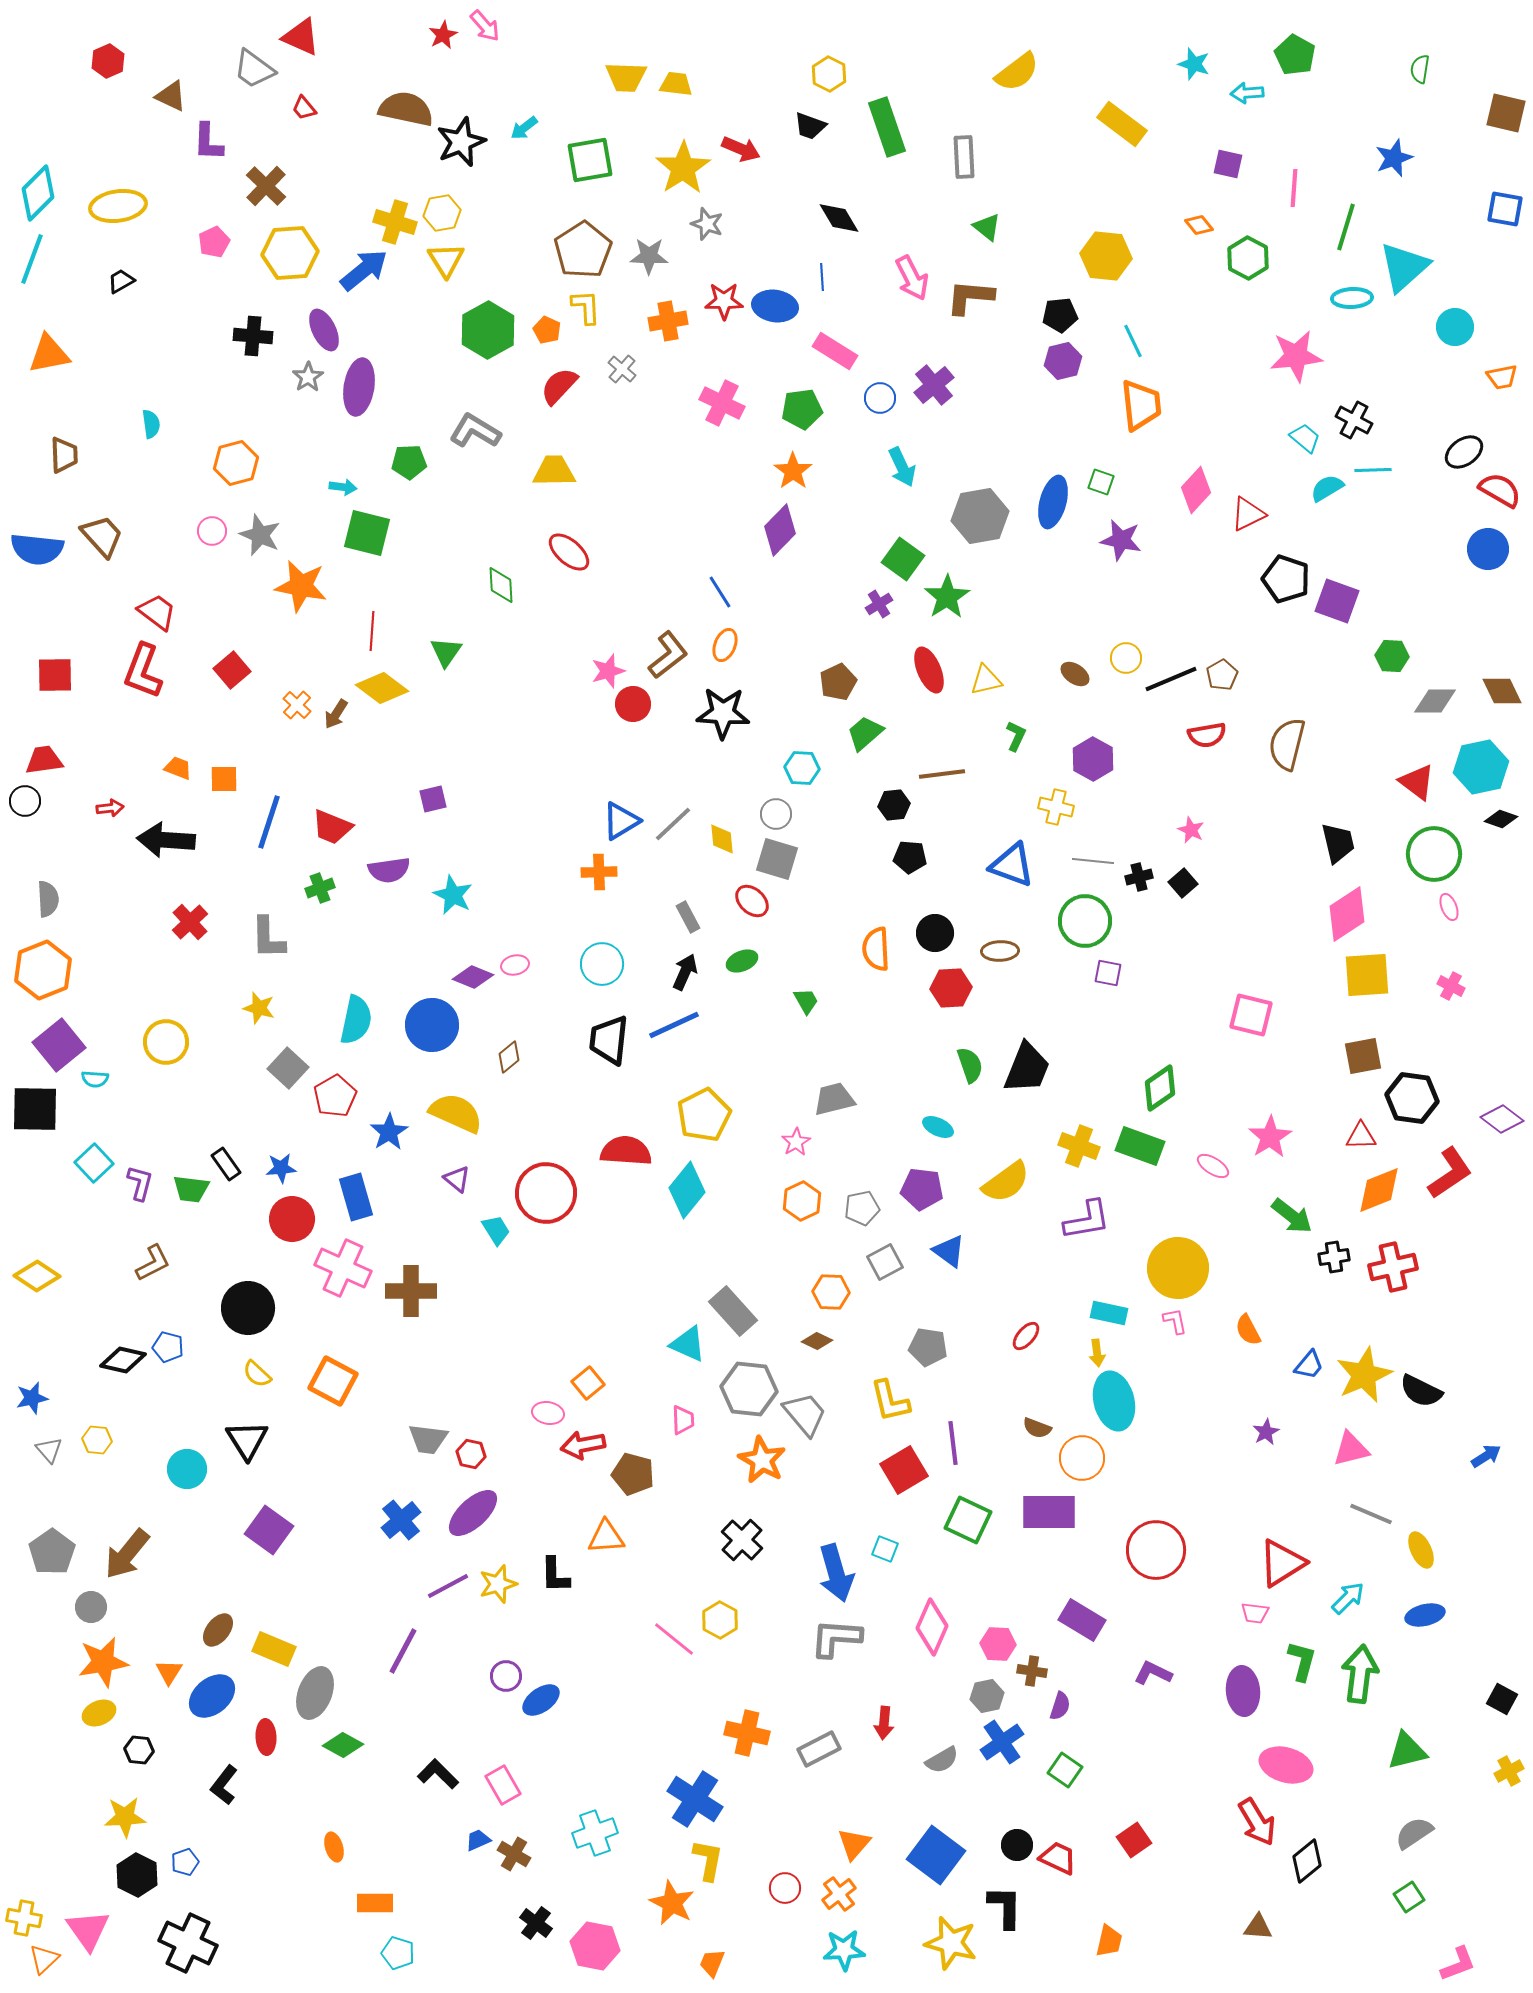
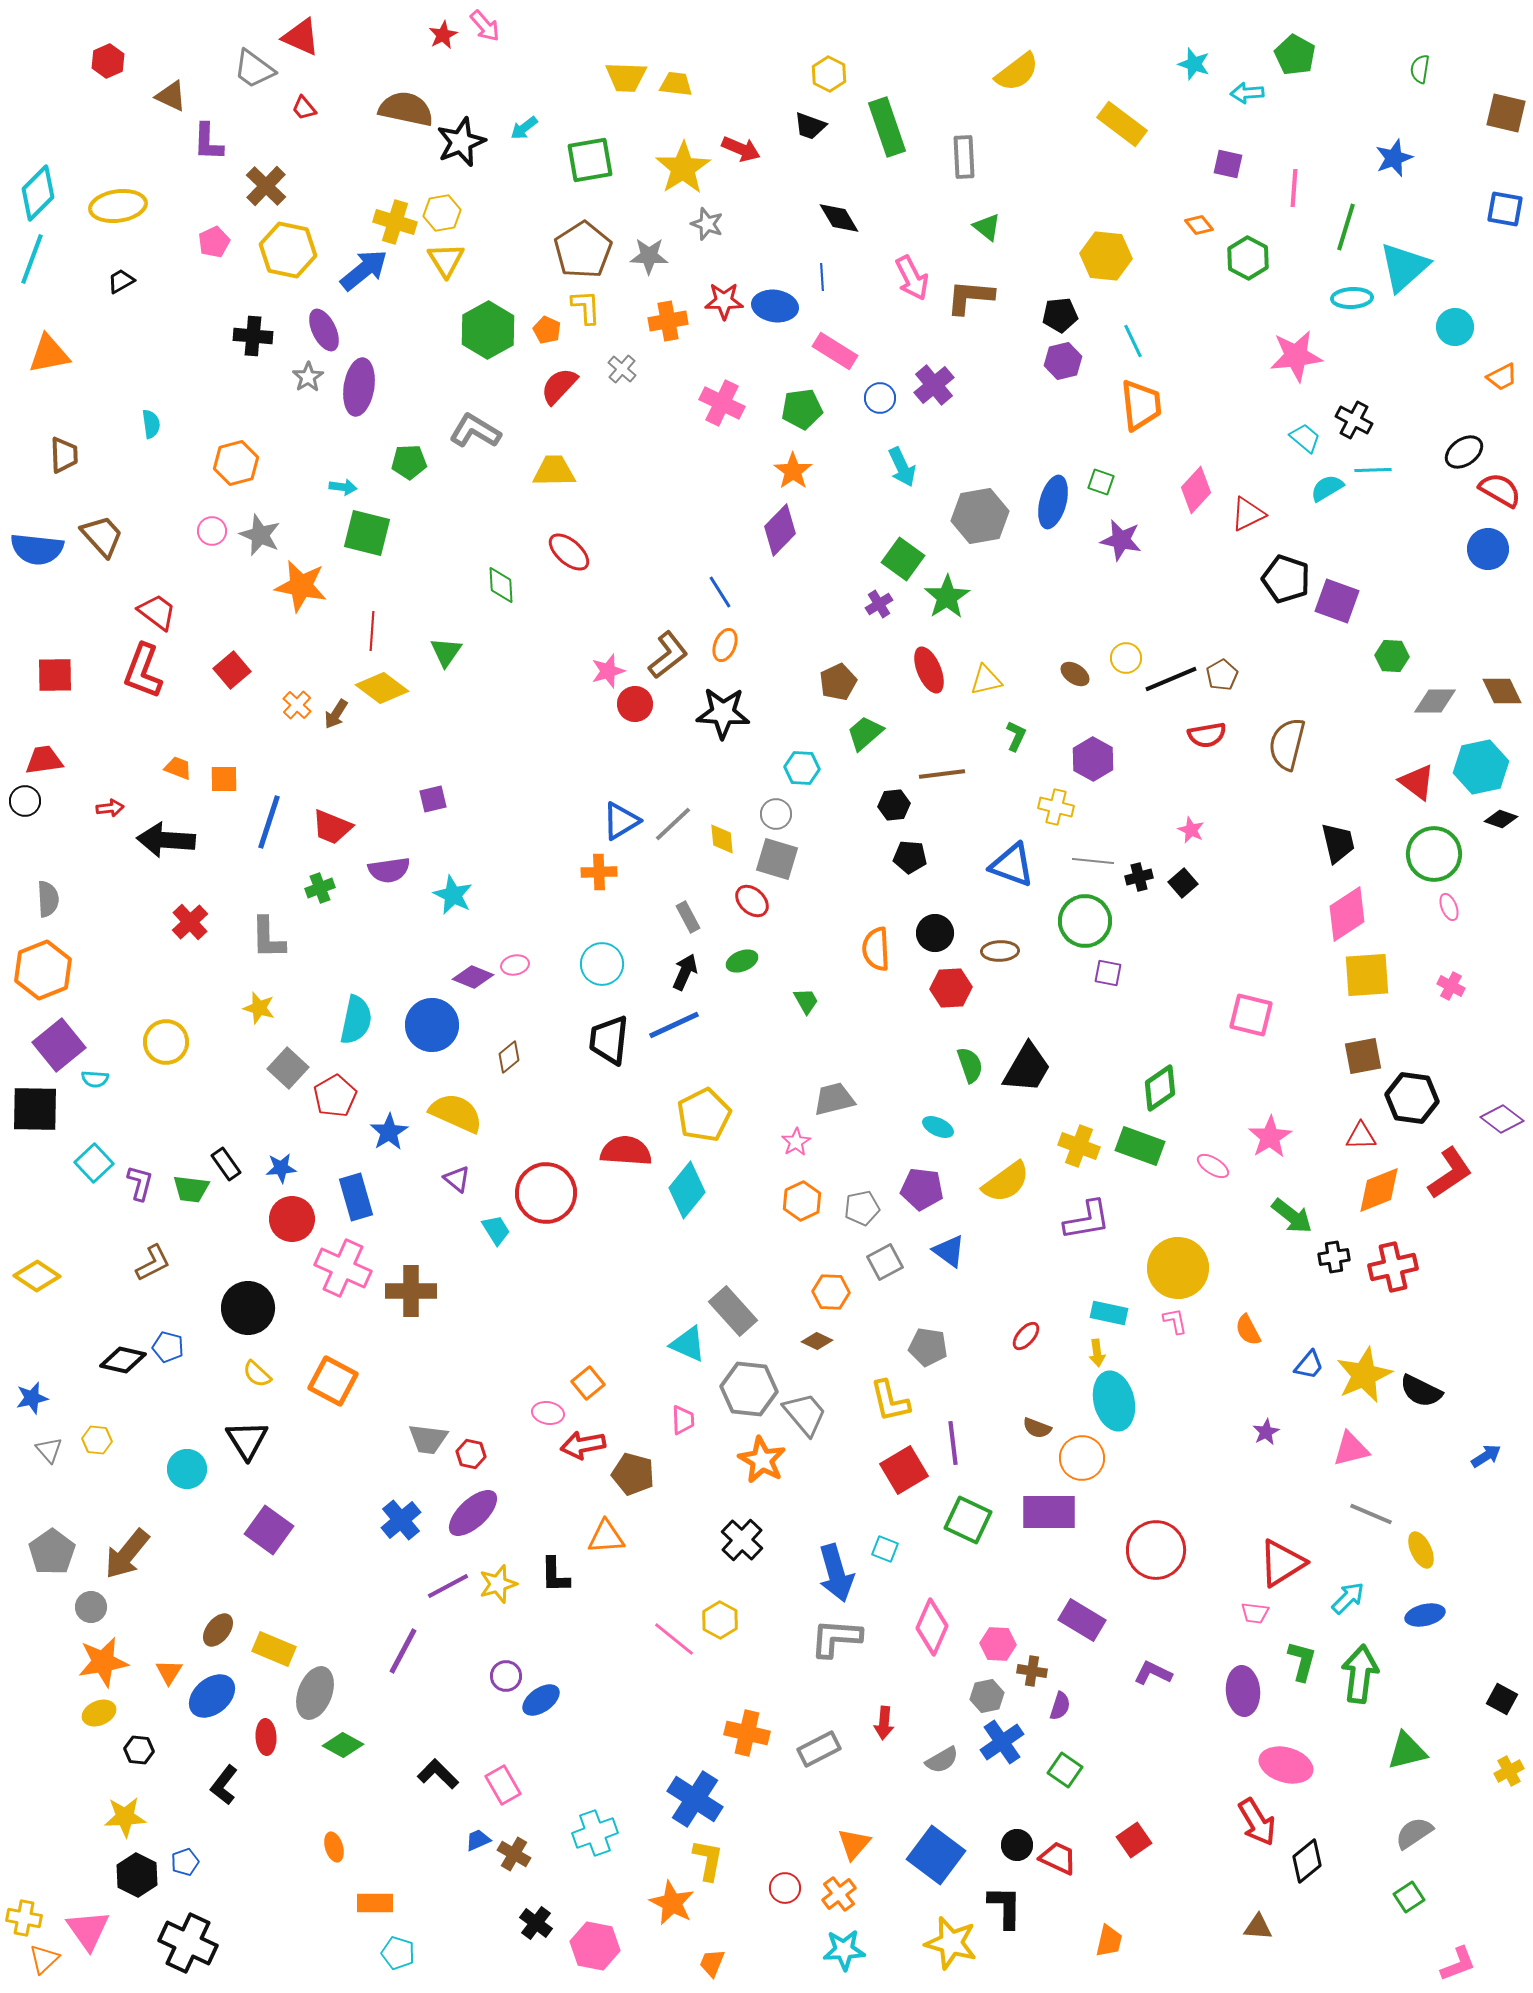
yellow hexagon at (290, 253): moved 2 px left, 3 px up; rotated 16 degrees clockwise
orange trapezoid at (1502, 377): rotated 16 degrees counterclockwise
red circle at (633, 704): moved 2 px right
black trapezoid at (1027, 1068): rotated 8 degrees clockwise
